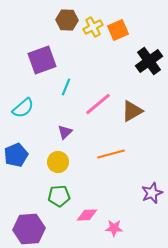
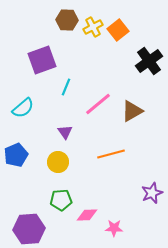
orange square: rotated 15 degrees counterclockwise
purple triangle: rotated 21 degrees counterclockwise
green pentagon: moved 2 px right, 4 px down
